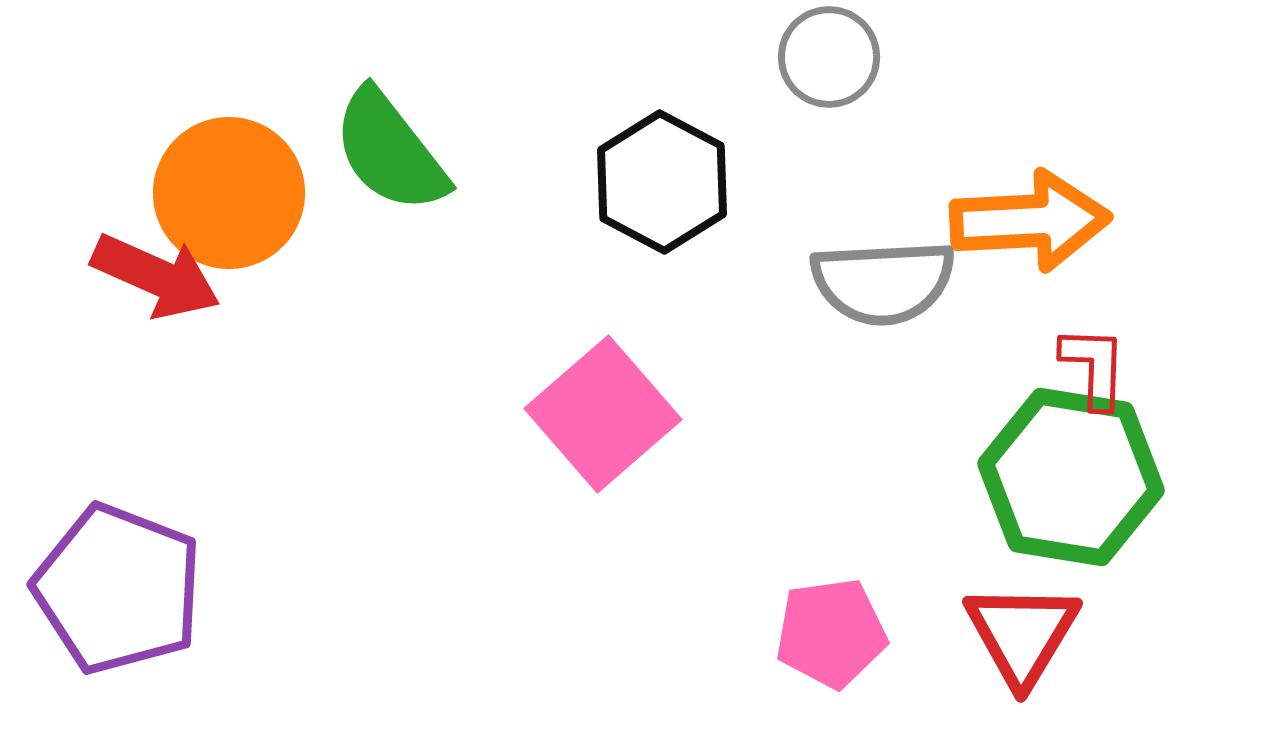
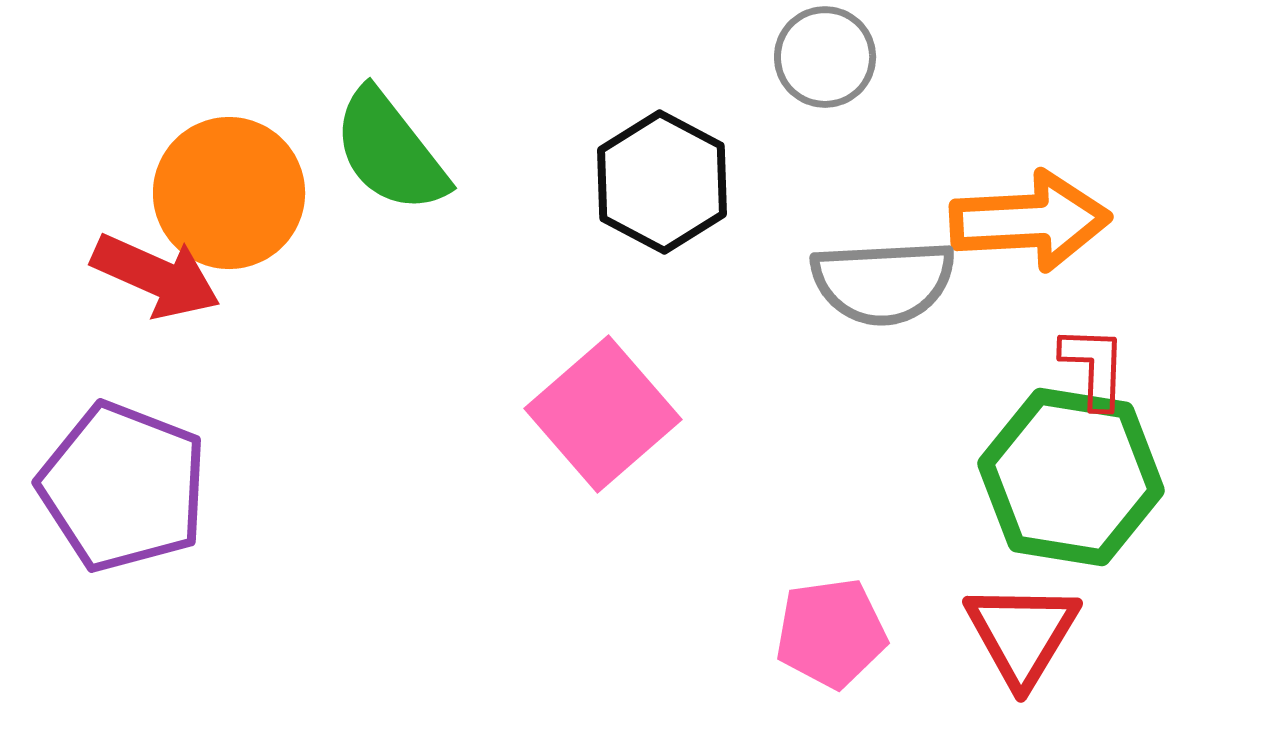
gray circle: moved 4 px left
purple pentagon: moved 5 px right, 102 px up
